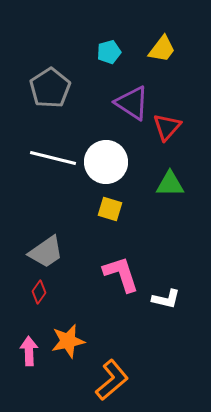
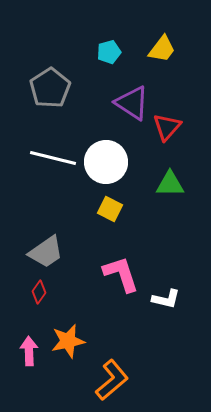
yellow square: rotated 10 degrees clockwise
